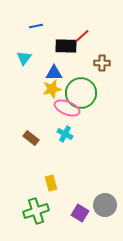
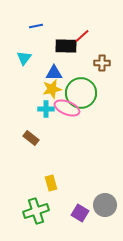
cyan cross: moved 19 px left, 25 px up; rotated 28 degrees counterclockwise
